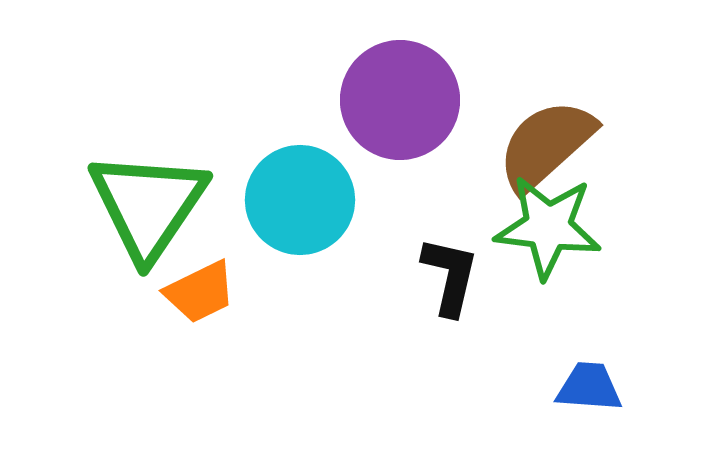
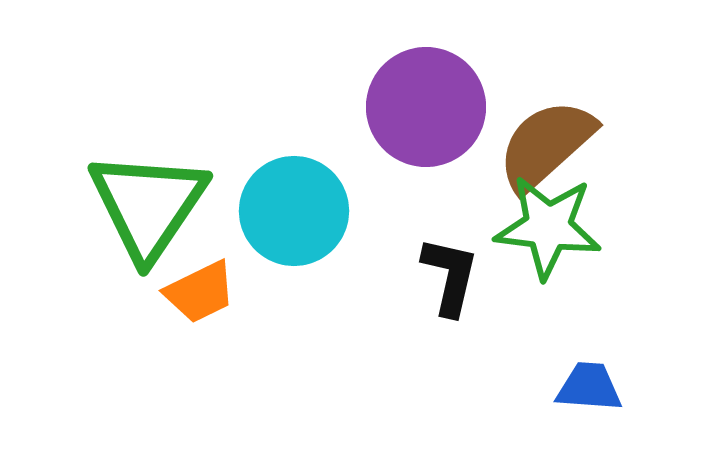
purple circle: moved 26 px right, 7 px down
cyan circle: moved 6 px left, 11 px down
